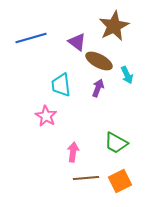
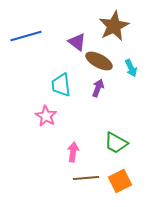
blue line: moved 5 px left, 2 px up
cyan arrow: moved 4 px right, 7 px up
